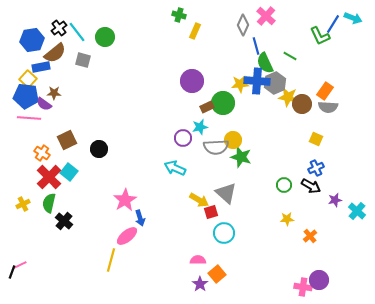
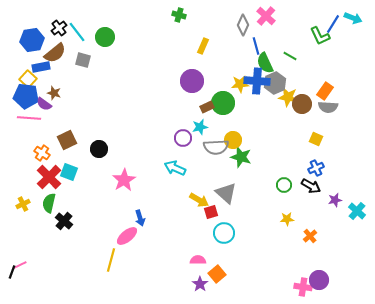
yellow rectangle at (195, 31): moved 8 px right, 15 px down
brown star at (54, 93): rotated 16 degrees clockwise
cyan square at (69, 172): rotated 18 degrees counterclockwise
pink star at (125, 200): moved 1 px left, 20 px up
